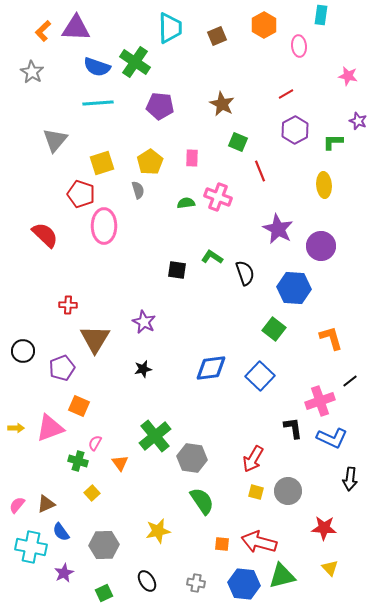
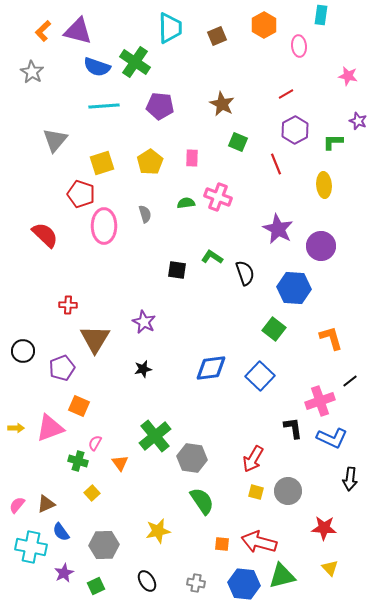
purple triangle at (76, 28): moved 2 px right, 3 px down; rotated 12 degrees clockwise
cyan line at (98, 103): moved 6 px right, 3 px down
red line at (260, 171): moved 16 px right, 7 px up
gray semicircle at (138, 190): moved 7 px right, 24 px down
green square at (104, 593): moved 8 px left, 7 px up
